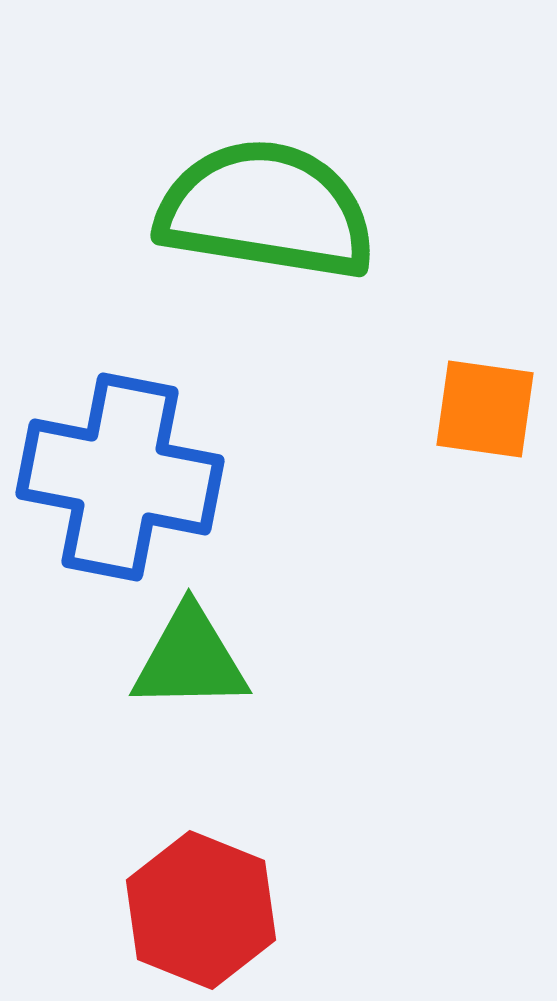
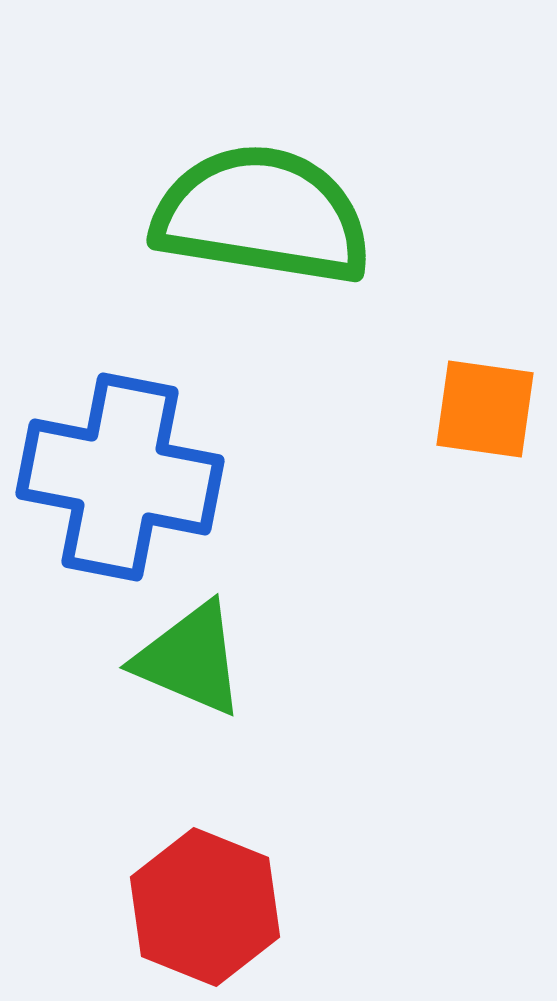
green semicircle: moved 4 px left, 5 px down
green triangle: rotated 24 degrees clockwise
red hexagon: moved 4 px right, 3 px up
